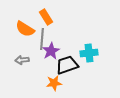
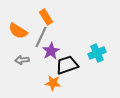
orange semicircle: moved 7 px left, 2 px down
gray line: moved 1 px left, 2 px up; rotated 20 degrees clockwise
cyan cross: moved 8 px right; rotated 18 degrees counterclockwise
orange star: moved 1 px left; rotated 14 degrees clockwise
